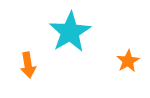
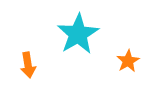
cyan star: moved 8 px right, 2 px down
